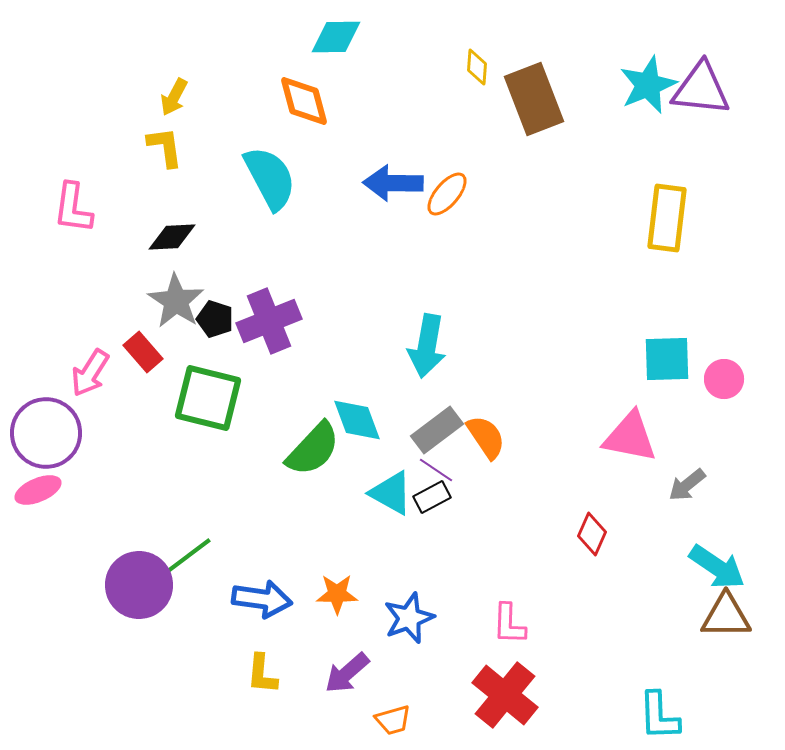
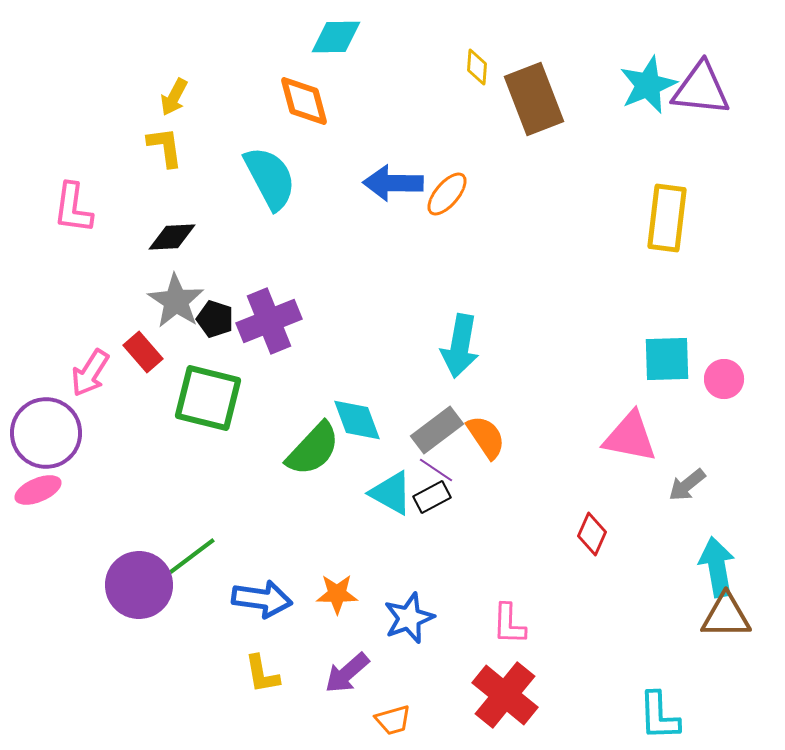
cyan arrow at (427, 346): moved 33 px right
green line at (188, 556): moved 4 px right
cyan arrow at (717, 567): rotated 134 degrees counterclockwise
yellow L-shape at (262, 674): rotated 15 degrees counterclockwise
